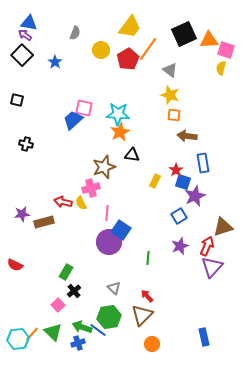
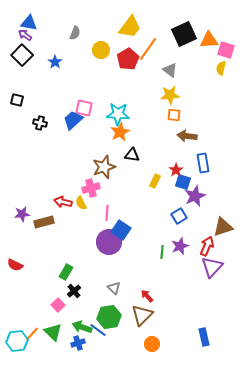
yellow star at (170, 95): rotated 24 degrees counterclockwise
black cross at (26, 144): moved 14 px right, 21 px up
green line at (148, 258): moved 14 px right, 6 px up
cyan hexagon at (18, 339): moved 1 px left, 2 px down
